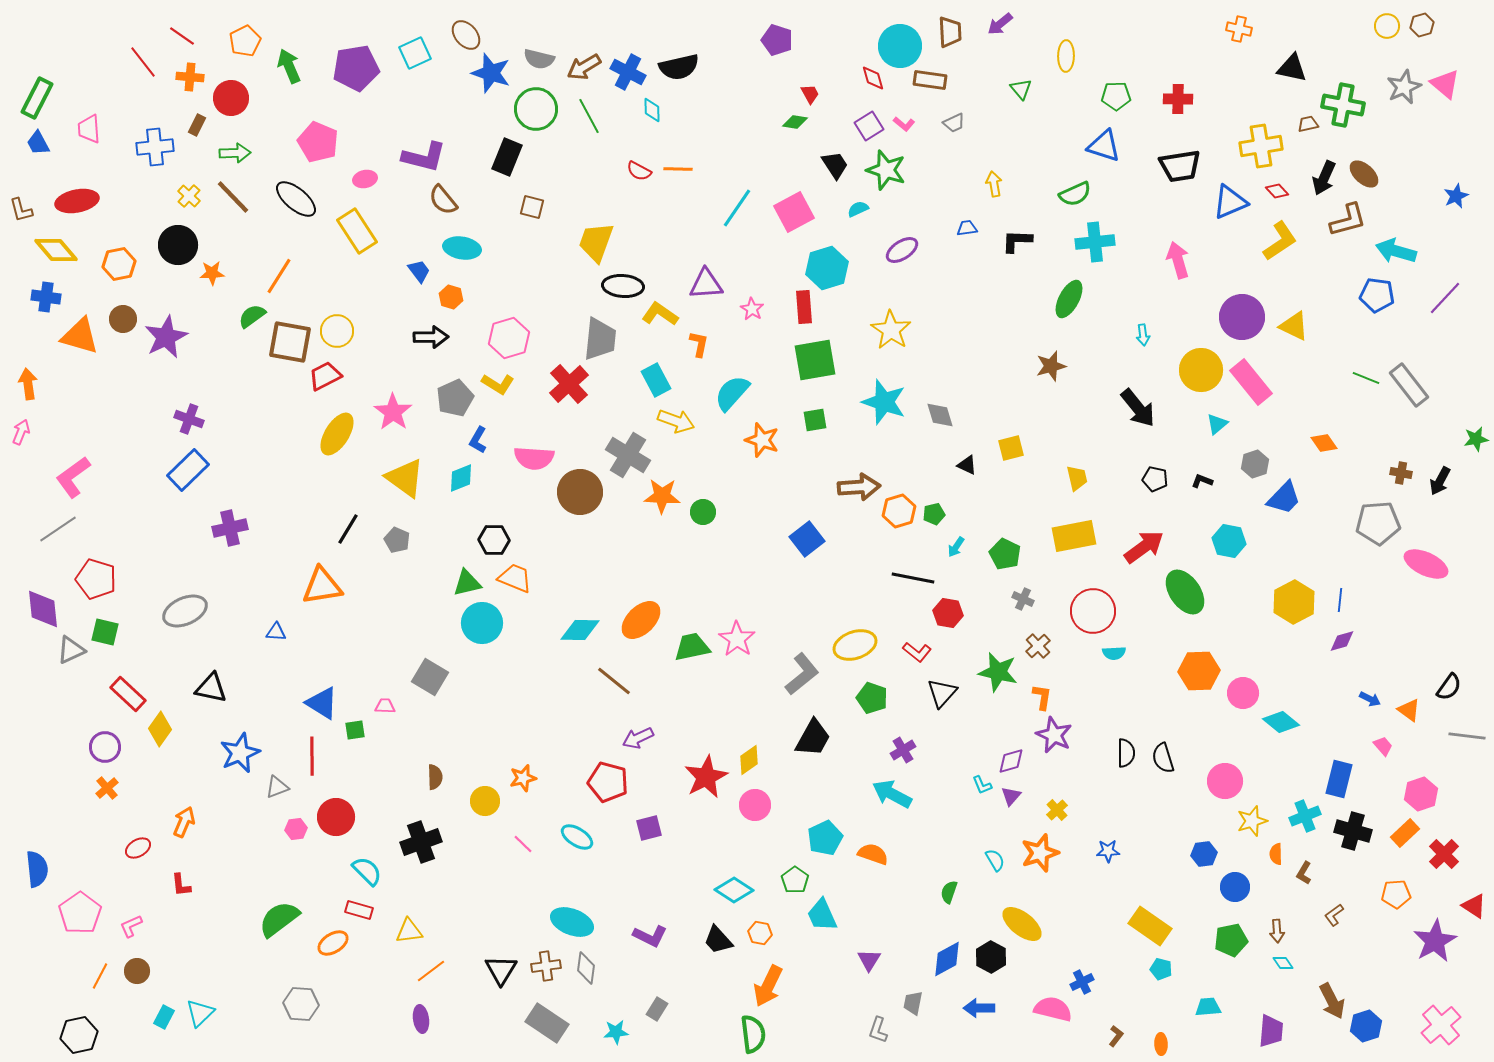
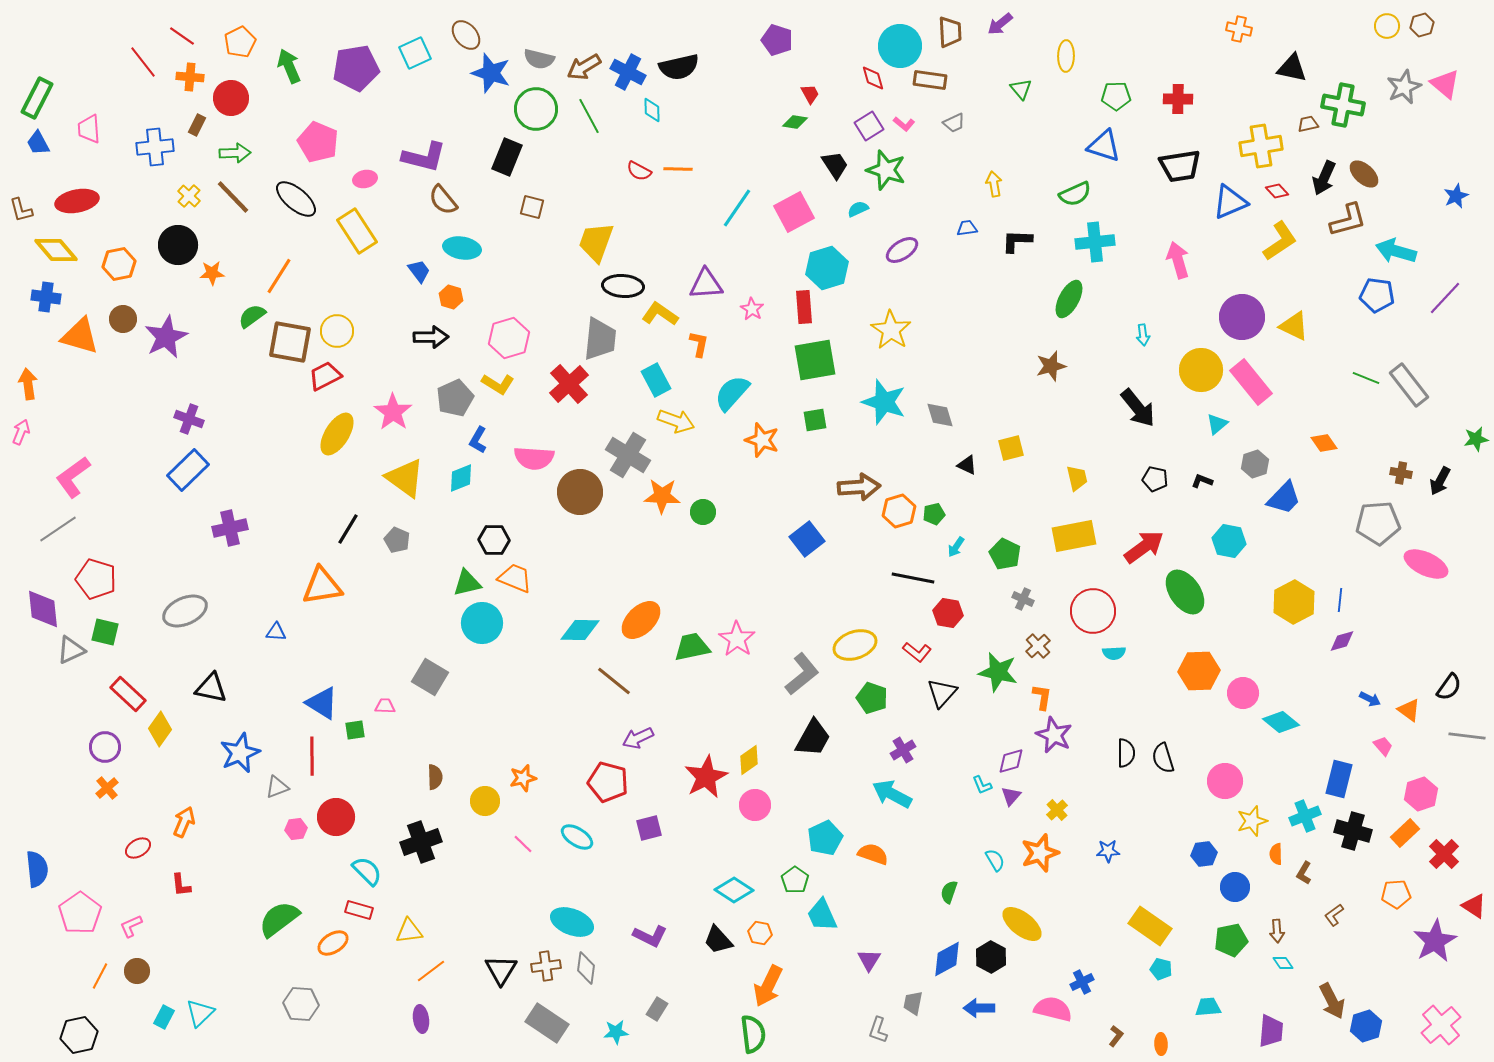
orange pentagon at (245, 41): moved 5 px left, 1 px down
